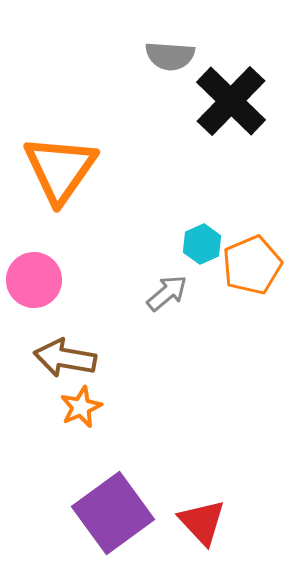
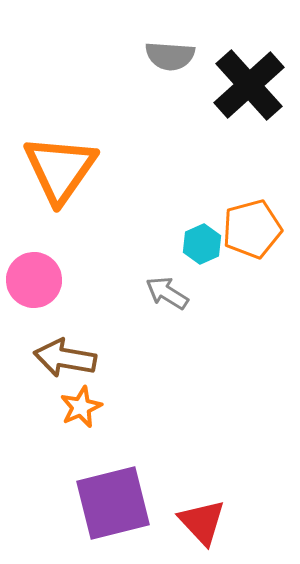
black cross: moved 18 px right, 16 px up; rotated 4 degrees clockwise
orange pentagon: moved 36 px up; rotated 8 degrees clockwise
gray arrow: rotated 108 degrees counterclockwise
purple square: moved 10 px up; rotated 22 degrees clockwise
